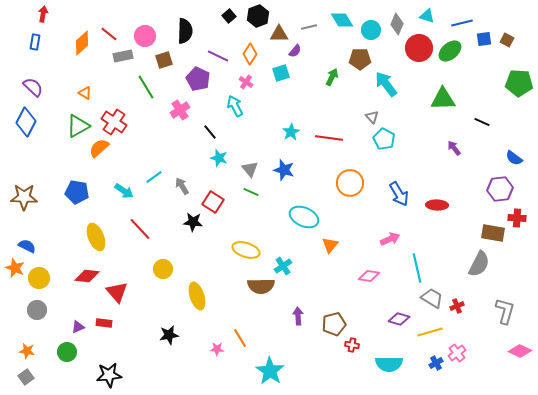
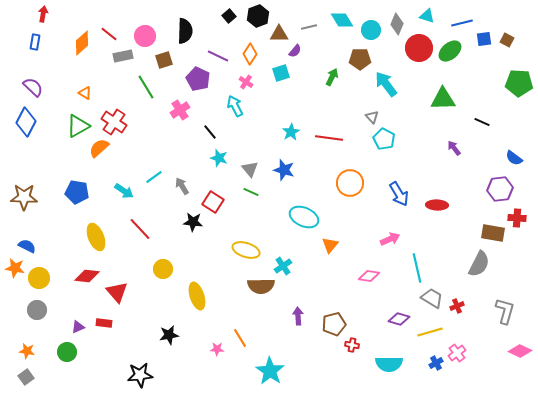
orange star at (15, 268): rotated 12 degrees counterclockwise
black star at (109, 375): moved 31 px right
